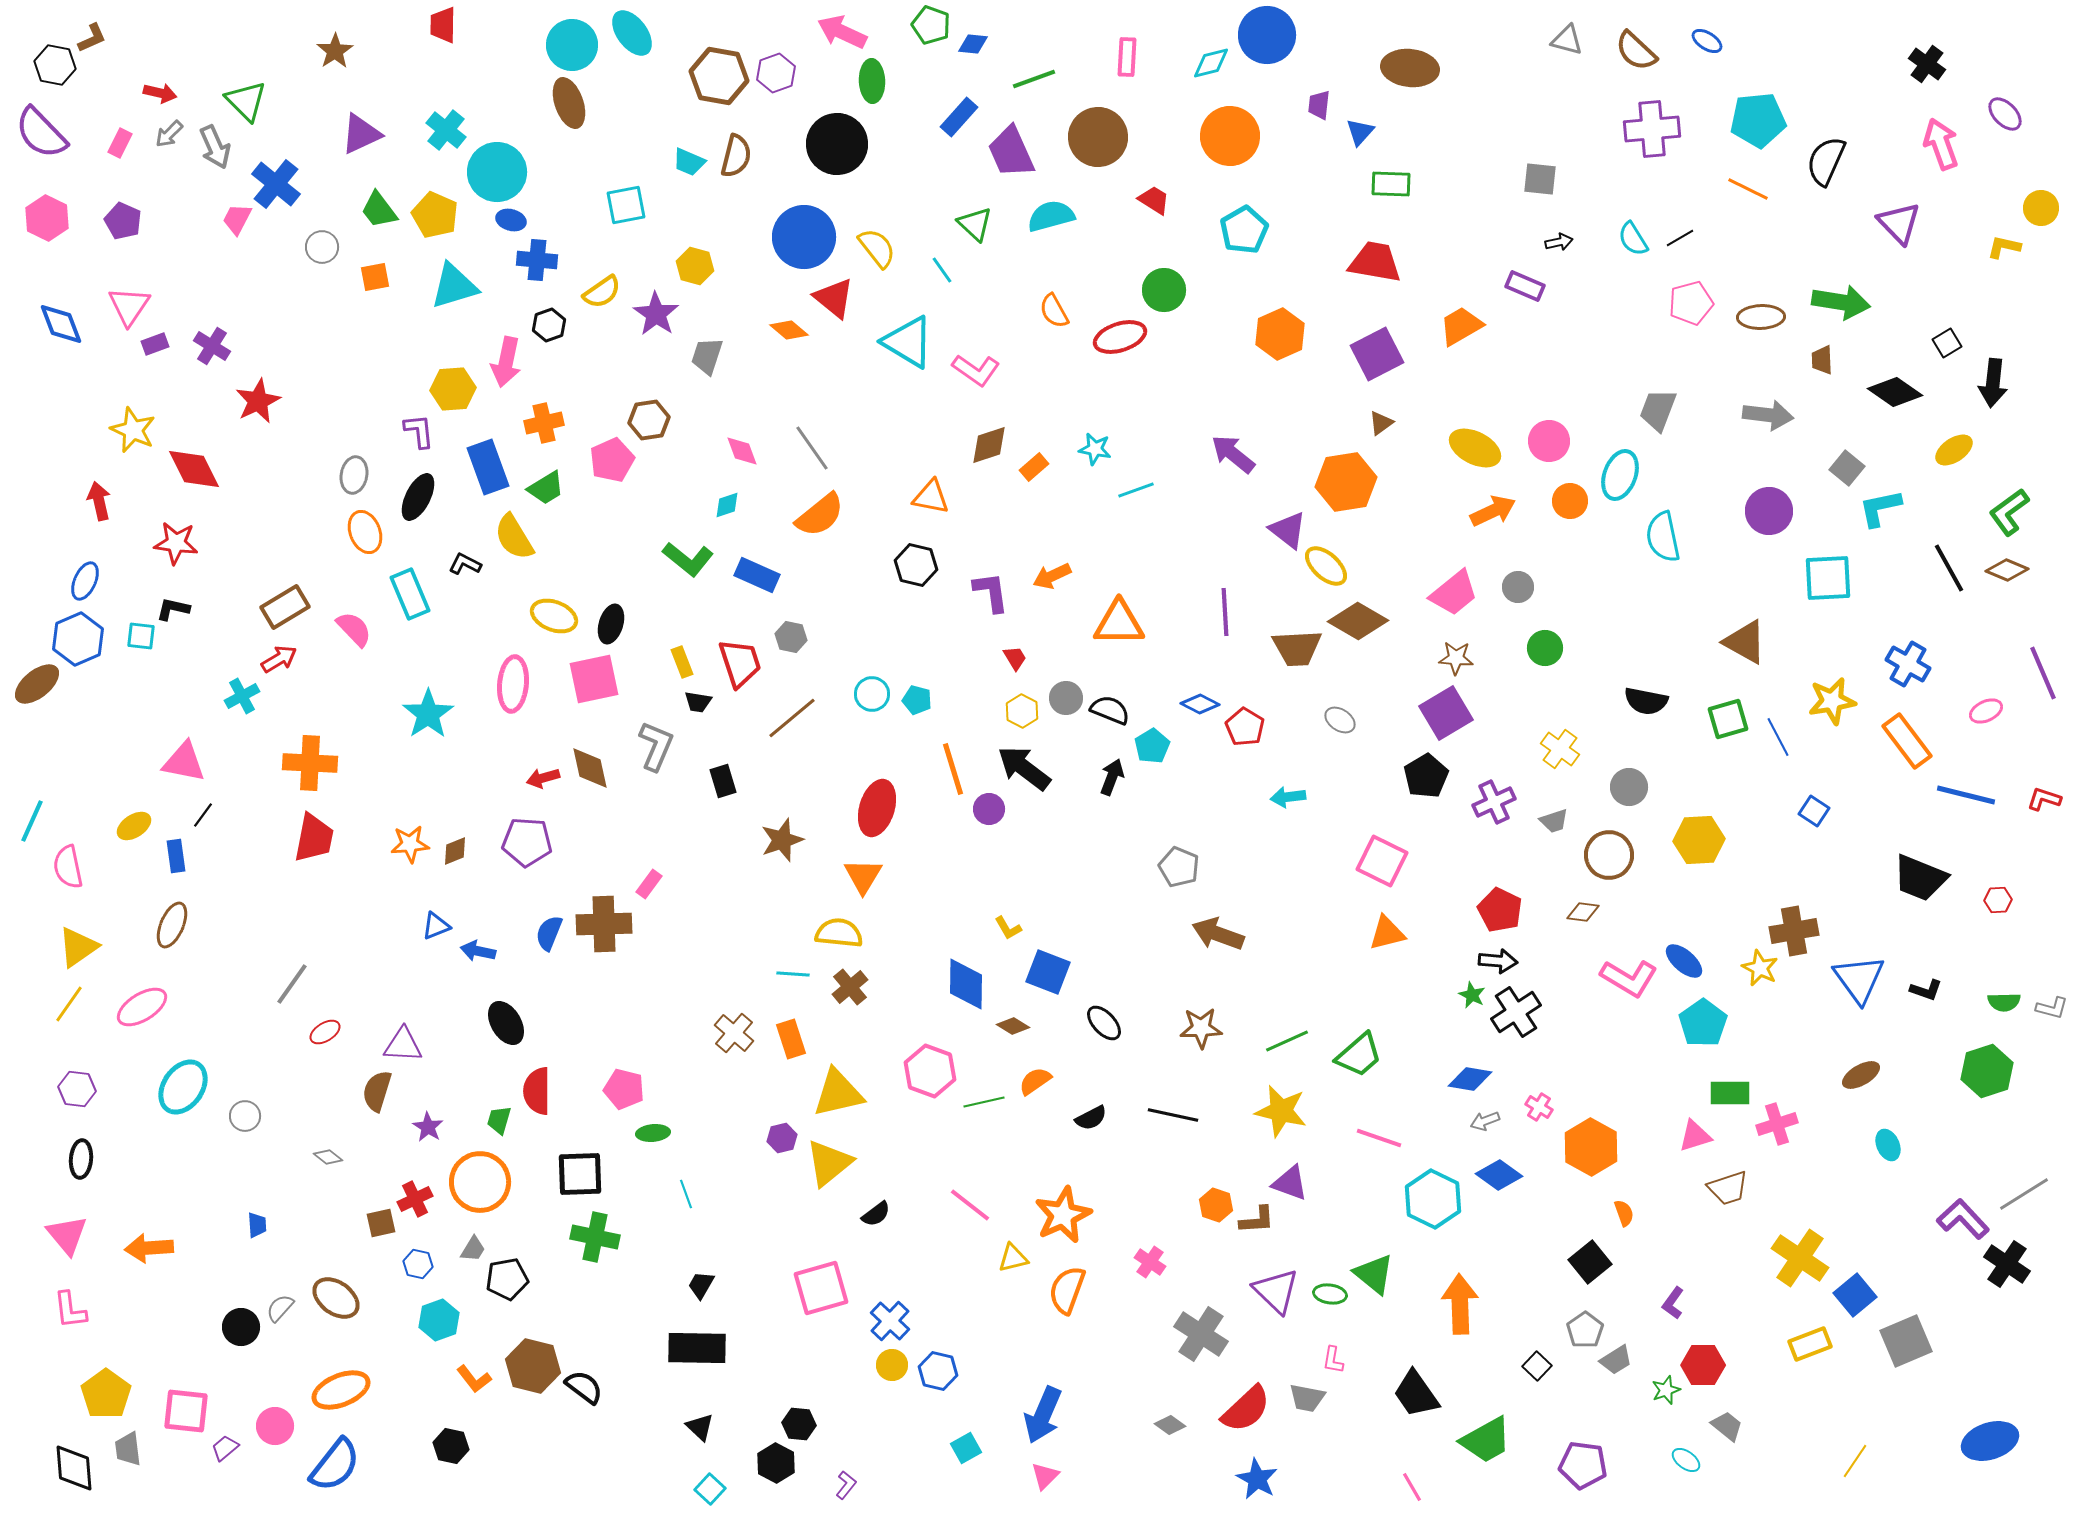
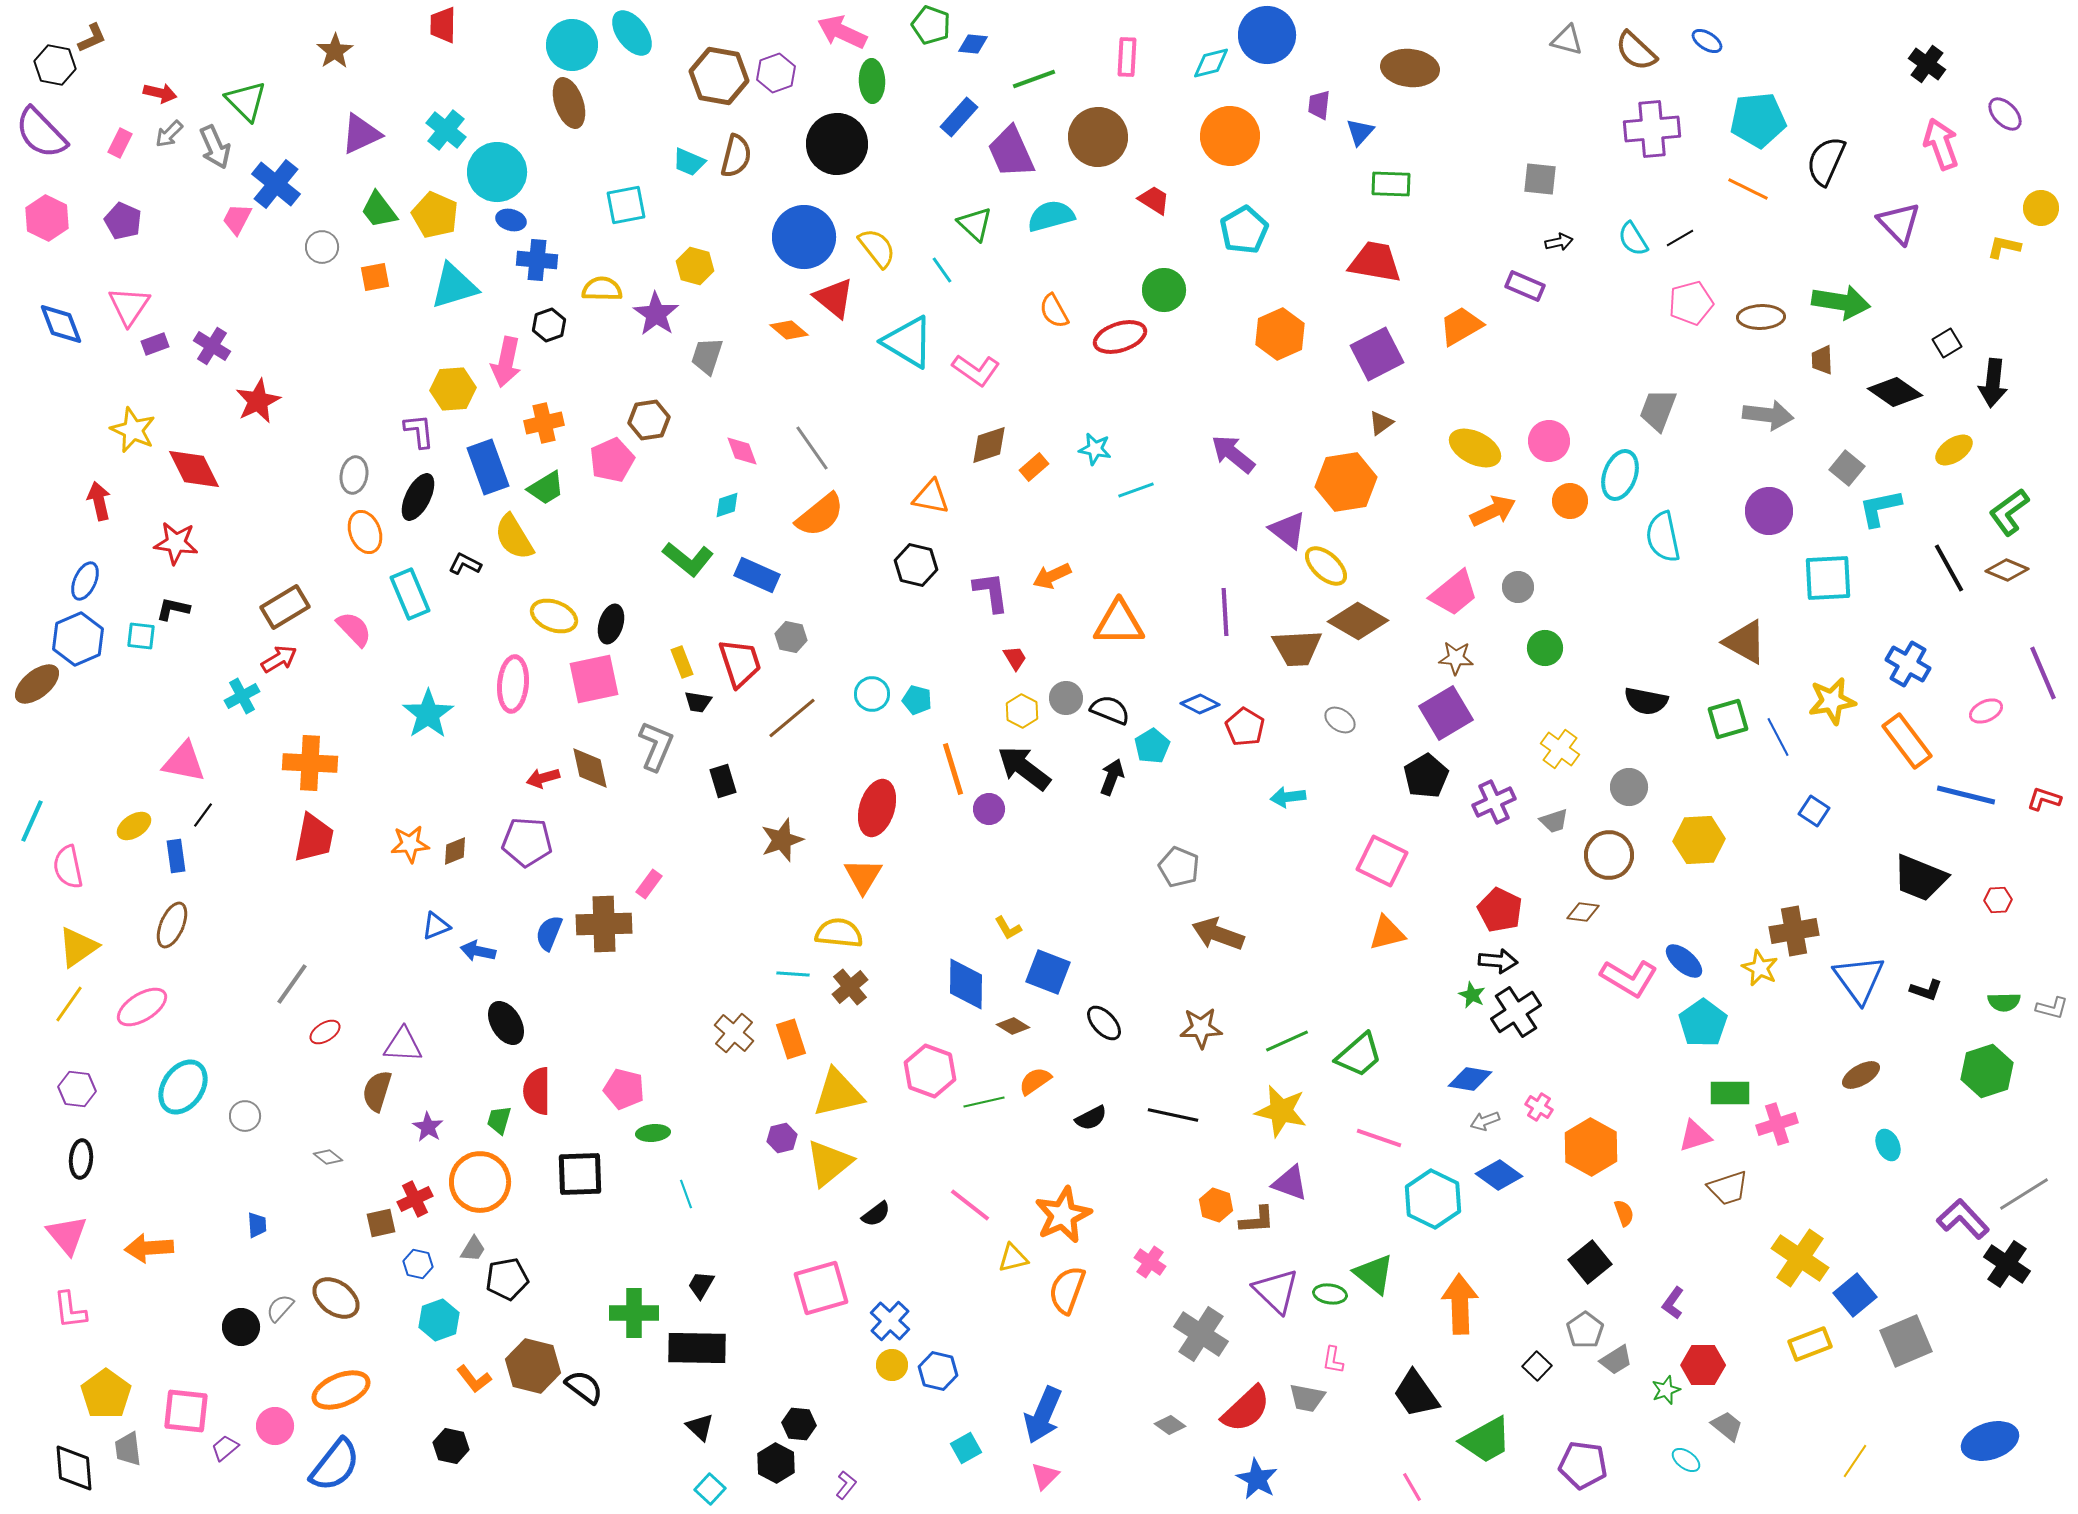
yellow semicircle at (602, 292): moved 3 px up; rotated 144 degrees counterclockwise
green cross at (595, 1237): moved 39 px right, 76 px down; rotated 12 degrees counterclockwise
